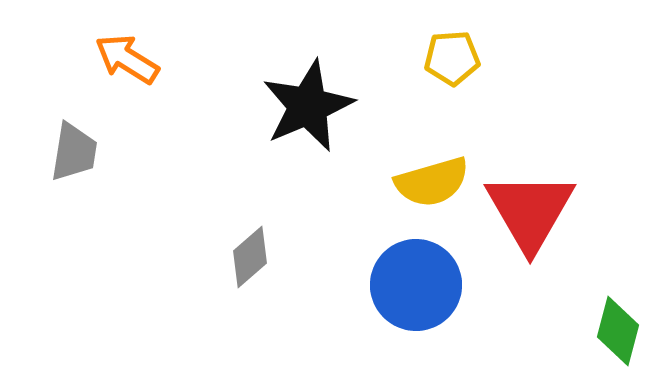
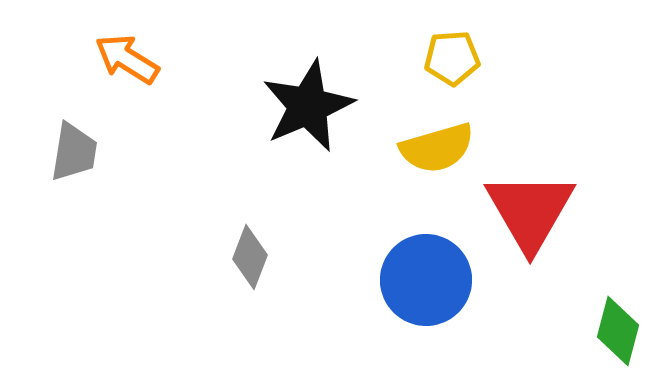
yellow semicircle: moved 5 px right, 34 px up
gray diamond: rotated 28 degrees counterclockwise
blue circle: moved 10 px right, 5 px up
